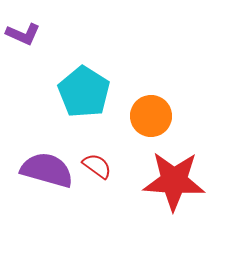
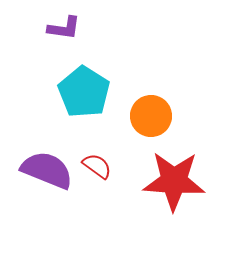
purple L-shape: moved 41 px right, 6 px up; rotated 16 degrees counterclockwise
purple semicircle: rotated 6 degrees clockwise
